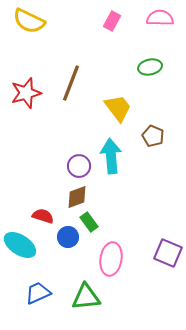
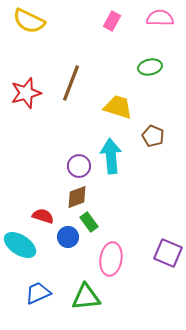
yellow trapezoid: moved 1 px up; rotated 36 degrees counterclockwise
